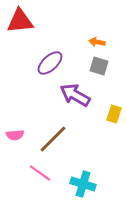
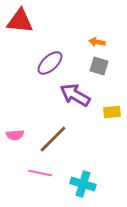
red triangle: rotated 12 degrees clockwise
yellow rectangle: moved 2 px left, 2 px up; rotated 66 degrees clockwise
pink line: rotated 25 degrees counterclockwise
